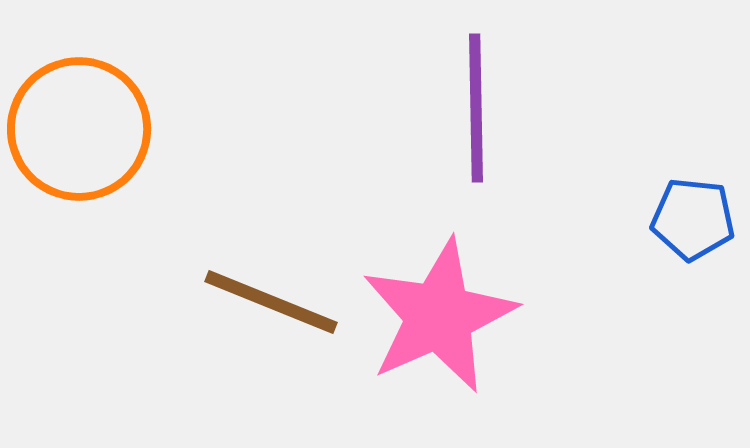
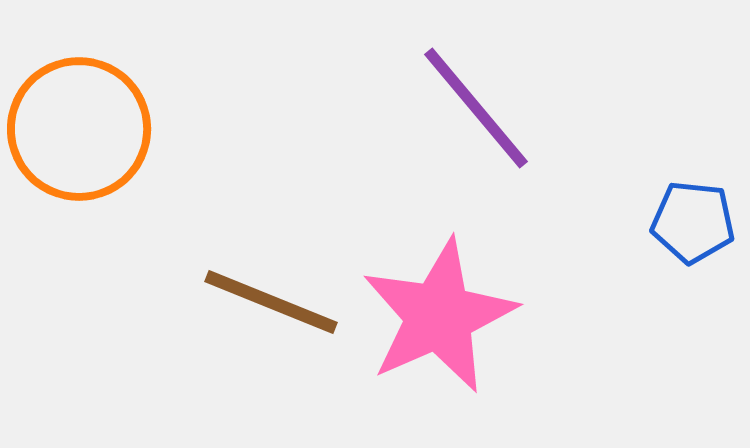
purple line: rotated 39 degrees counterclockwise
blue pentagon: moved 3 px down
